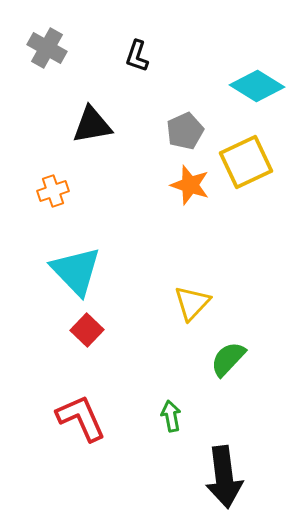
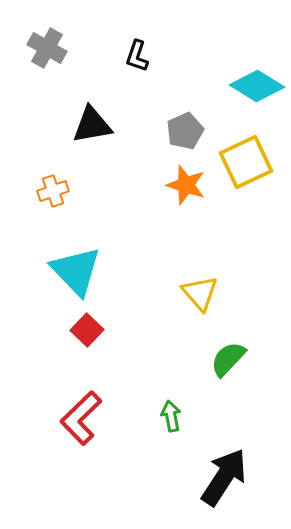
orange star: moved 4 px left
yellow triangle: moved 8 px right, 10 px up; rotated 24 degrees counterclockwise
red L-shape: rotated 110 degrees counterclockwise
black arrow: rotated 140 degrees counterclockwise
